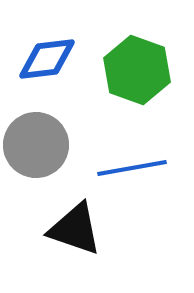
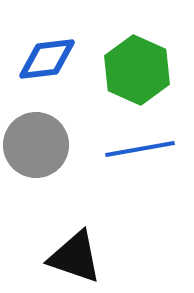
green hexagon: rotated 4 degrees clockwise
blue line: moved 8 px right, 19 px up
black triangle: moved 28 px down
